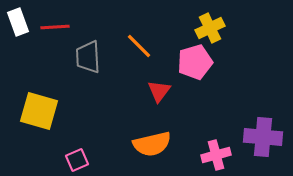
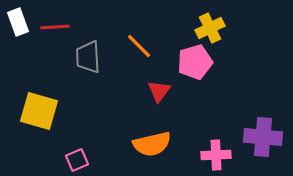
pink cross: rotated 12 degrees clockwise
